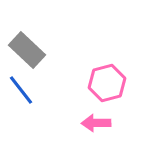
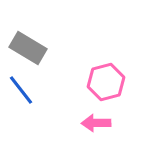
gray rectangle: moved 1 px right, 2 px up; rotated 12 degrees counterclockwise
pink hexagon: moved 1 px left, 1 px up
